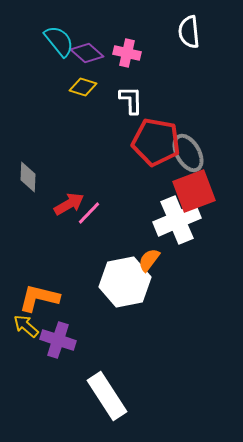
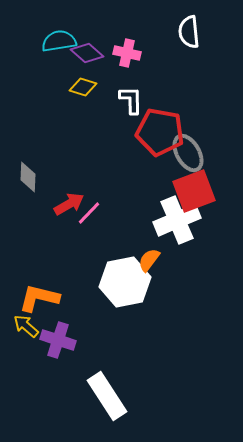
cyan semicircle: rotated 60 degrees counterclockwise
red pentagon: moved 4 px right, 10 px up
